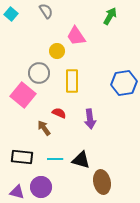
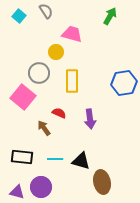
cyan square: moved 8 px right, 2 px down
pink trapezoid: moved 4 px left, 2 px up; rotated 140 degrees clockwise
yellow circle: moved 1 px left, 1 px down
pink square: moved 2 px down
black triangle: moved 1 px down
